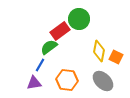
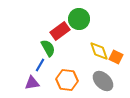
green semicircle: moved 1 px left, 1 px down; rotated 96 degrees clockwise
yellow diamond: rotated 30 degrees counterclockwise
purple triangle: moved 2 px left
